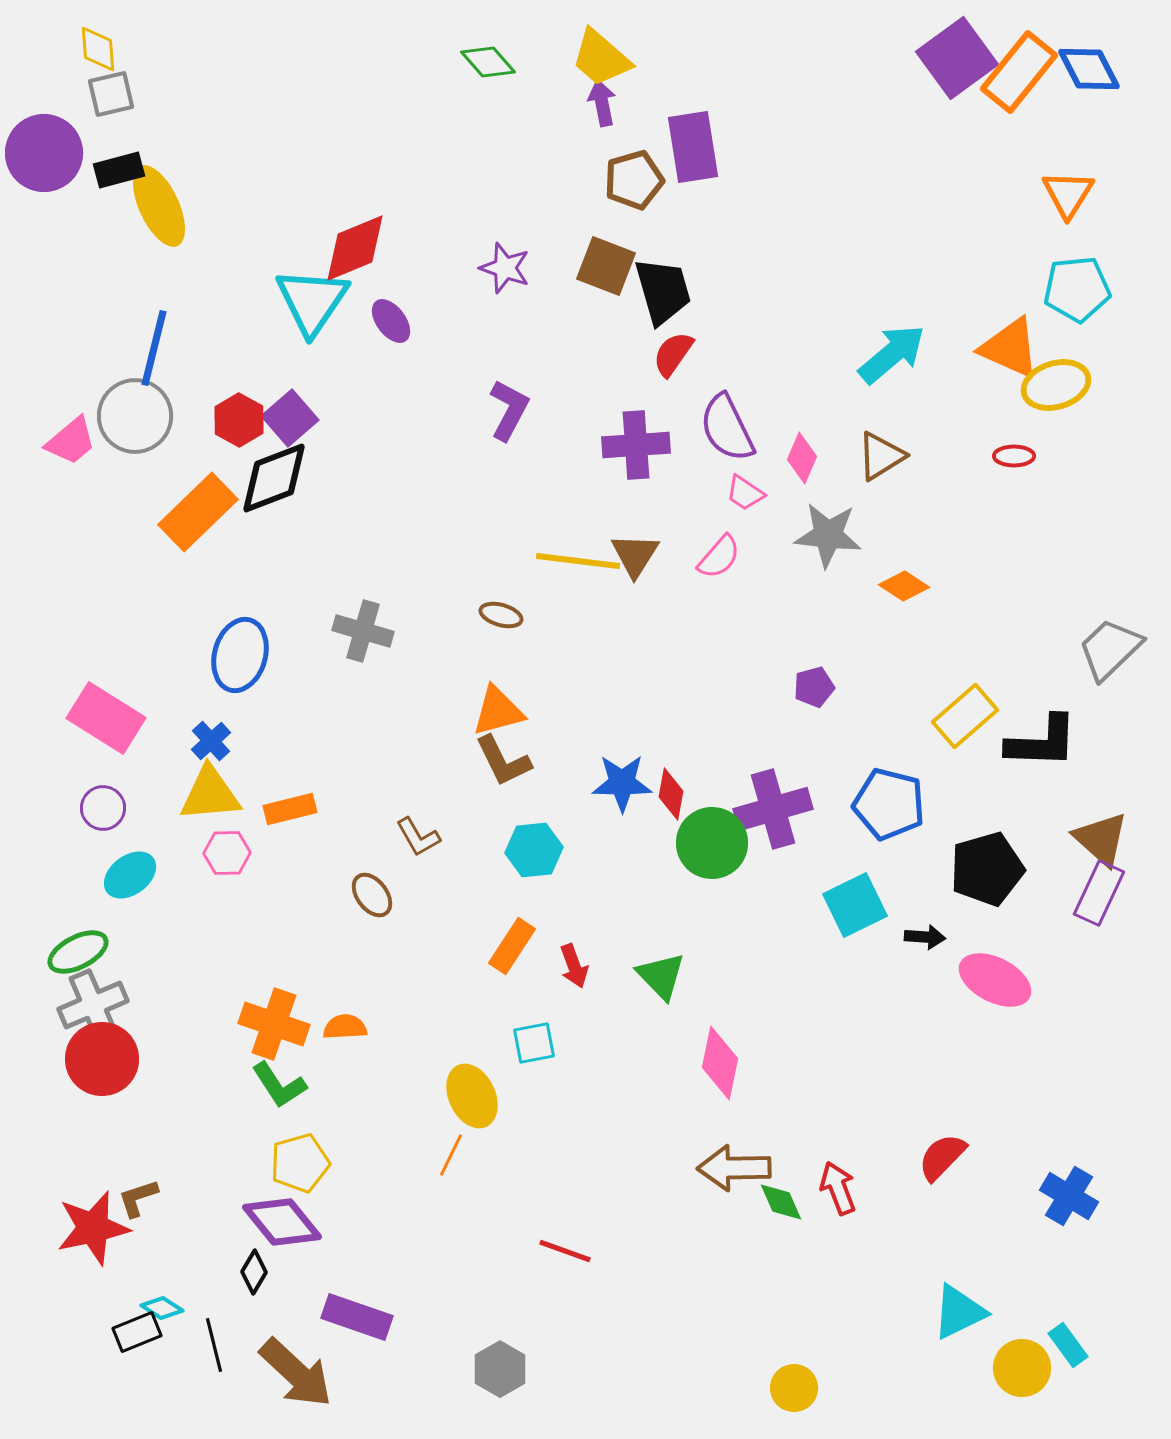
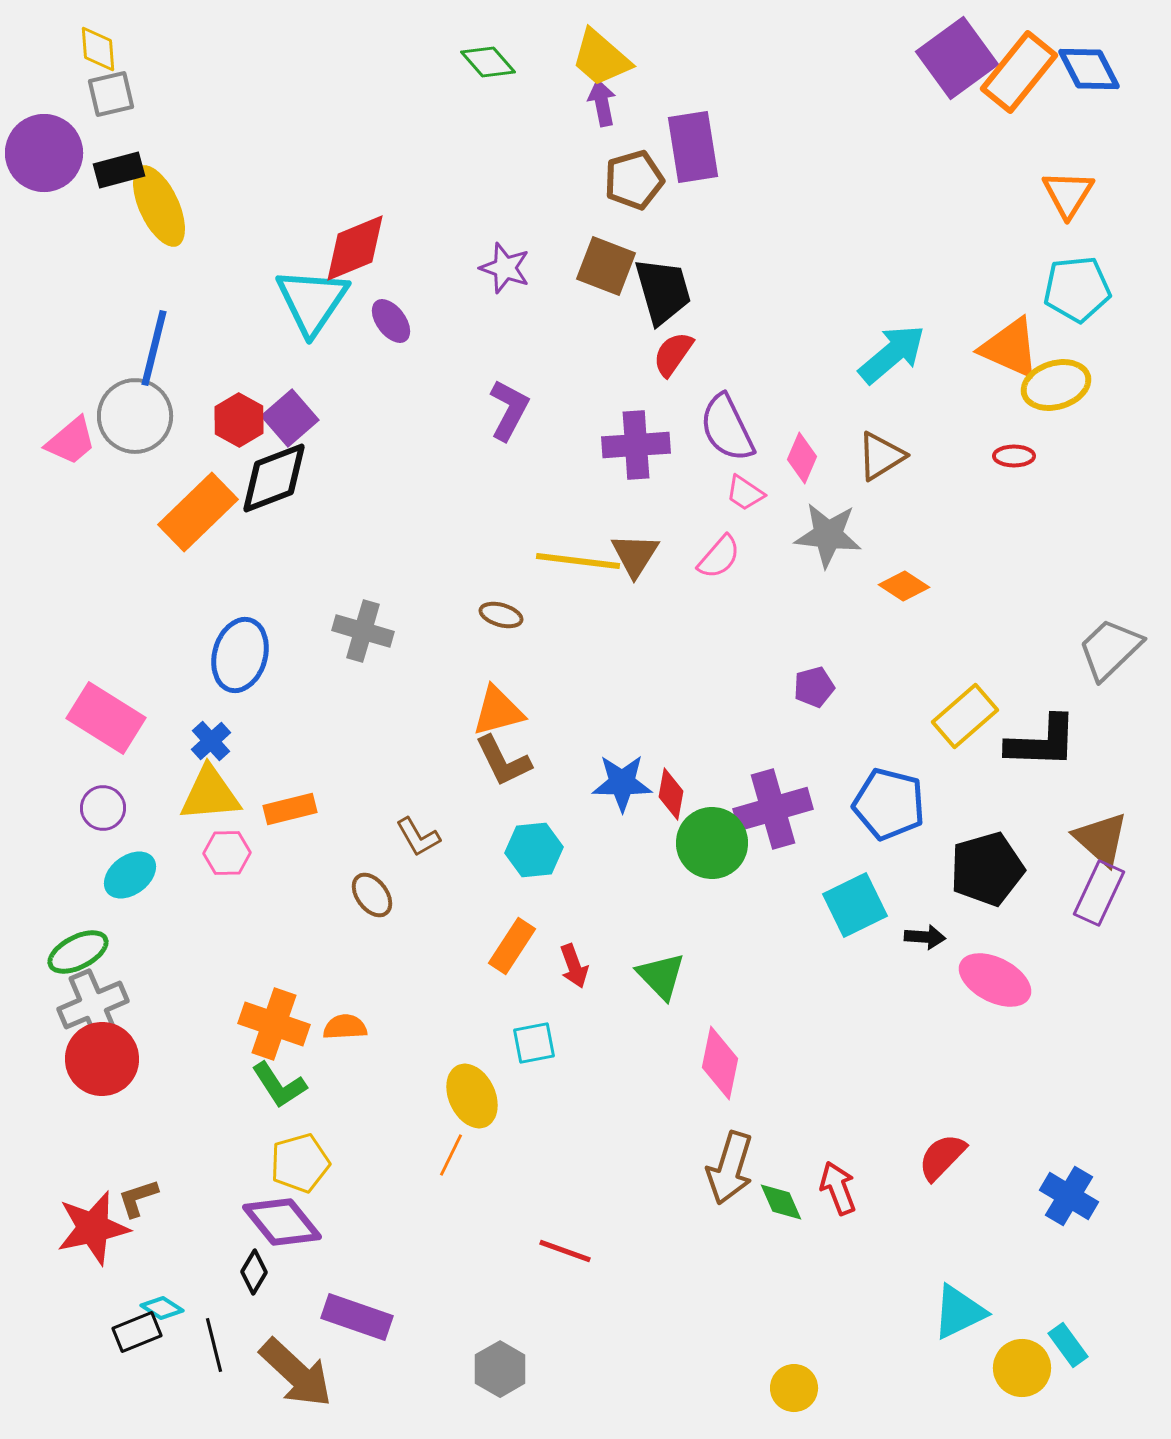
brown arrow at (734, 1168): moved 4 px left; rotated 72 degrees counterclockwise
